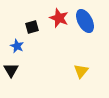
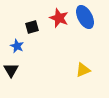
blue ellipse: moved 4 px up
yellow triangle: moved 2 px right, 1 px up; rotated 28 degrees clockwise
